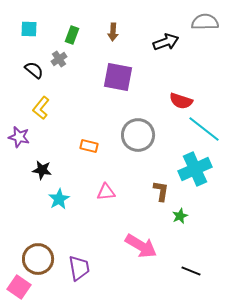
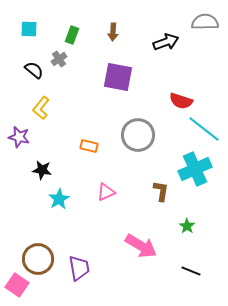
pink triangle: rotated 18 degrees counterclockwise
green star: moved 7 px right, 10 px down; rotated 14 degrees counterclockwise
pink square: moved 2 px left, 2 px up
